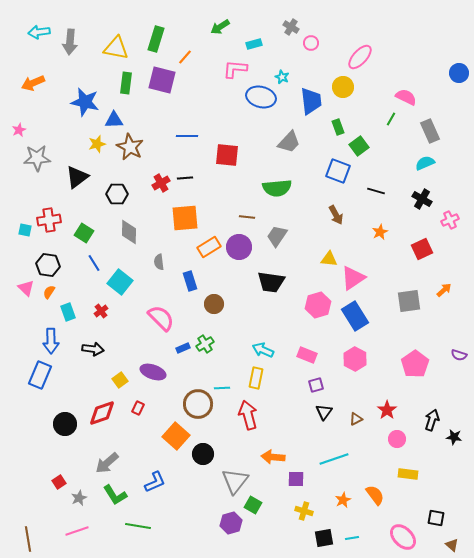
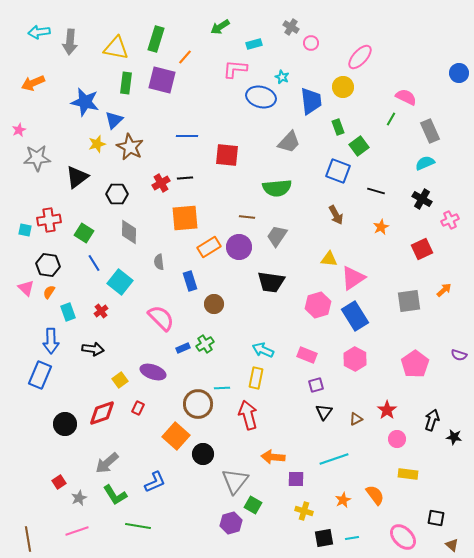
blue triangle at (114, 120): rotated 42 degrees counterclockwise
orange star at (380, 232): moved 1 px right, 5 px up
